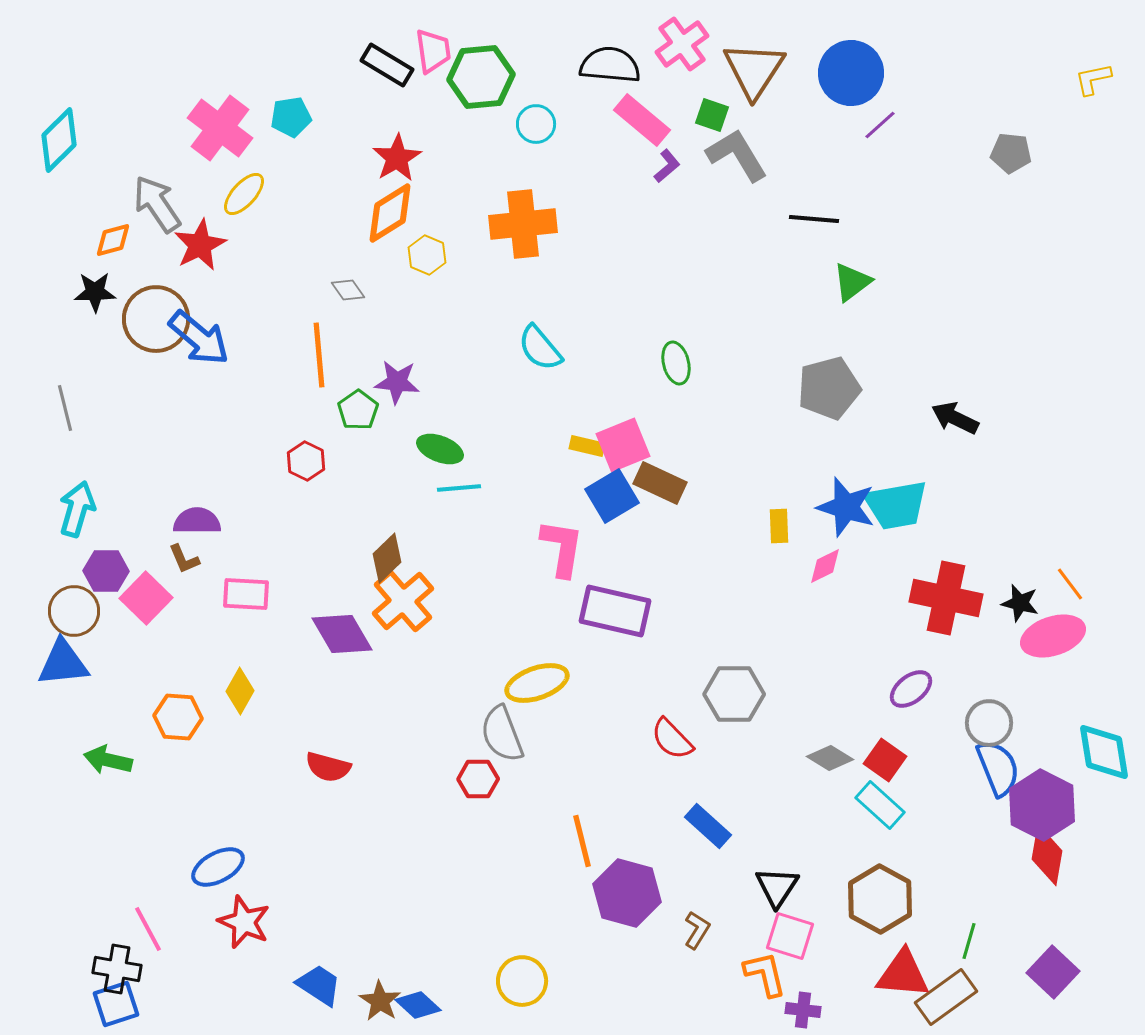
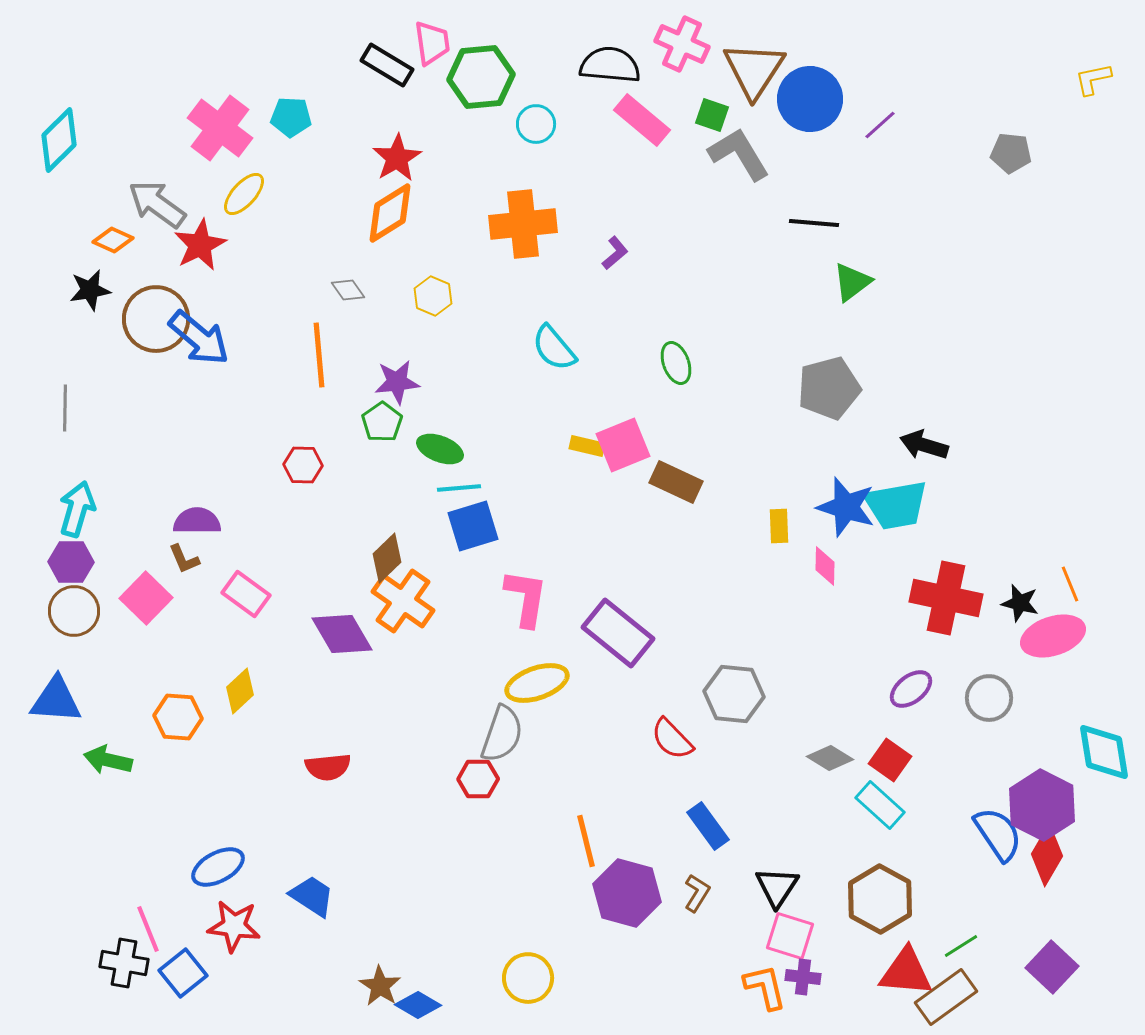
pink cross at (682, 44): rotated 30 degrees counterclockwise
pink trapezoid at (433, 51): moved 1 px left, 8 px up
blue circle at (851, 73): moved 41 px left, 26 px down
cyan pentagon at (291, 117): rotated 12 degrees clockwise
gray L-shape at (737, 155): moved 2 px right, 1 px up
purple L-shape at (667, 166): moved 52 px left, 87 px down
gray arrow at (157, 204): rotated 20 degrees counterclockwise
black line at (814, 219): moved 4 px down
orange diamond at (113, 240): rotated 39 degrees clockwise
yellow hexagon at (427, 255): moved 6 px right, 41 px down
black star at (95, 292): moved 5 px left, 2 px up; rotated 9 degrees counterclockwise
cyan semicircle at (540, 348): moved 14 px right
green ellipse at (676, 363): rotated 6 degrees counterclockwise
purple star at (397, 382): rotated 12 degrees counterclockwise
gray line at (65, 408): rotated 15 degrees clockwise
green pentagon at (358, 410): moved 24 px right, 12 px down
black arrow at (955, 418): moved 31 px left, 27 px down; rotated 9 degrees counterclockwise
red hexagon at (306, 461): moved 3 px left, 4 px down; rotated 24 degrees counterclockwise
brown rectangle at (660, 483): moved 16 px right, 1 px up
blue square at (612, 496): moved 139 px left, 30 px down; rotated 14 degrees clockwise
pink L-shape at (562, 548): moved 36 px left, 50 px down
pink diamond at (825, 566): rotated 63 degrees counterclockwise
purple hexagon at (106, 571): moved 35 px left, 9 px up
orange line at (1070, 584): rotated 15 degrees clockwise
pink rectangle at (246, 594): rotated 33 degrees clockwise
orange cross at (403, 601): rotated 14 degrees counterclockwise
purple rectangle at (615, 611): moved 3 px right, 22 px down; rotated 26 degrees clockwise
blue triangle at (63, 663): moved 7 px left, 37 px down; rotated 10 degrees clockwise
yellow diamond at (240, 691): rotated 18 degrees clockwise
gray hexagon at (734, 694): rotated 6 degrees clockwise
gray circle at (989, 723): moved 25 px up
gray semicircle at (502, 734): rotated 140 degrees counterclockwise
red square at (885, 760): moved 5 px right
red semicircle at (328, 767): rotated 21 degrees counterclockwise
blue semicircle at (998, 768): moved 66 px down; rotated 12 degrees counterclockwise
blue rectangle at (708, 826): rotated 12 degrees clockwise
orange line at (582, 841): moved 4 px right
red diamond at (1047, 855): rotated 20 degrees clockwise
red star at (244, 922): moved 10 px left, 4 px down; rotated 16 degrees counterclockwise
pink line at (148, 929): rotated 6 degrees clockwise
brown L-shape at (697, 930): moved 37 px up
green line at (969, 941): moved 8 px left, 5 px down; rotated 42 degrees clockwise
black cross at (117, 969): moved 7 px right, 6 px up
purple square at (1053, 972): moved 1 px left, 5 px up
orange L-shape at (765, 974): moved 13 px down
red triangle at (903, 974): moved 3 px right, 2 px up
yellow circle at (522, 981): moved 6 px right, 3 px up
blue trapezoid at (319, 985): moved 7 px left, 89 px up
brown star at (380, 1001): moved 15 px up
blue square at (116, 1004): moved 67 px right, 31 px up; rotated 21 degrees counterclockwise
blue diamond at (418, 1005): rotated 12 degrees counterclockwise
purple cross at (803, 1010): moved 33 px up
